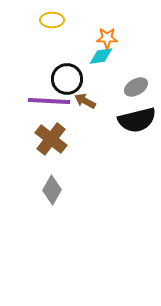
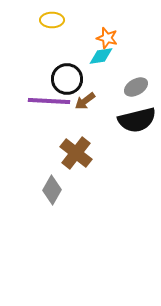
orange star: rotated 15 degrees clockwise
brown arrow: rotated 65 degrees counterclockwise
brown cross: moved 25 px right, 14 px down
